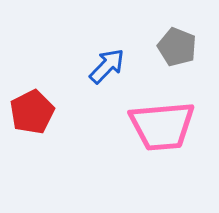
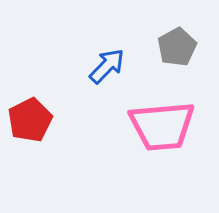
gray pentagon: rotated 21 degrees clockwise
red pentagon: moved 2 px left, 8 px down
